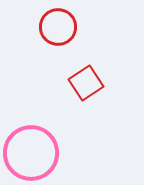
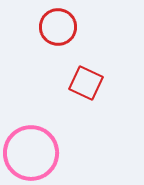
red square: rotated 32 degrees counterclockwise
